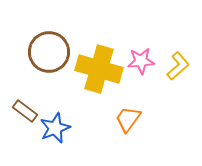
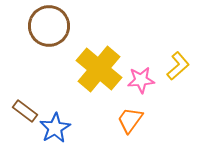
brown circle: moved 26 px up
pink star: moved 19 px down
yellow cross: rotated 24 degrees clockwise
orange trapezoid: moved 2 px right, 1 px down
blue star: rotated 8 degrees counterclockwise
